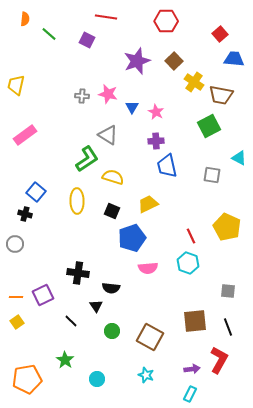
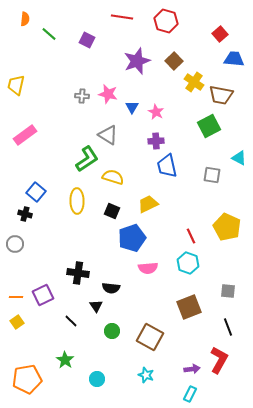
red line at (106, 17): moved 16 px right
red hexagon at (166, 21): rotated 15 degrees clockwise
brown square at (195, 321): moved 6 px left, 14 px up; rotated 15 degrees counterclockwise
